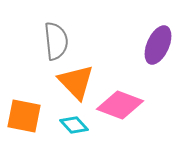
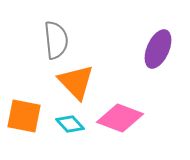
gray semicircle: moved 1 px up
purple ellipse: moved 4 px down
pink diamond: moved 13 px down
cyan diamond: moved 4 px left, 1 px up
